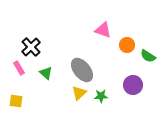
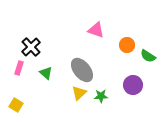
pink triangle: moved 7 px left
pink rectangle: rotated 48 degrees clockwise
yellow square: moved 4 px down; rotated 24 degrees clockwise
